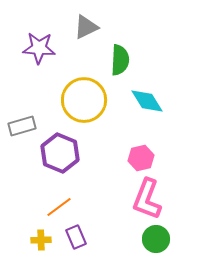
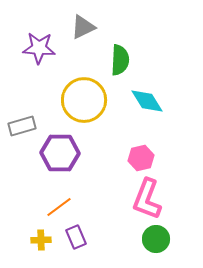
gray triangle: moved 3 px left
purple hexagon: rotated 21 degrees counterclockwise
